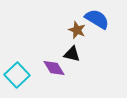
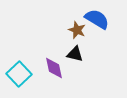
black triangle: moved 3 px right
purple diamond: rotated 20 degrees clockwise
cyan square: moved 2 px right, 1 px up
